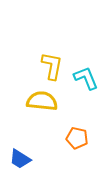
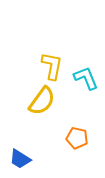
yellow semicircle: rotated 120 degrees clockwise
